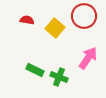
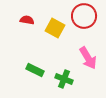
yellow square: rotated 12 degrees counterclockwise
pink arrow: rotated 115 degrees clockwise
green cross: moved 5 px right, 2 px down
